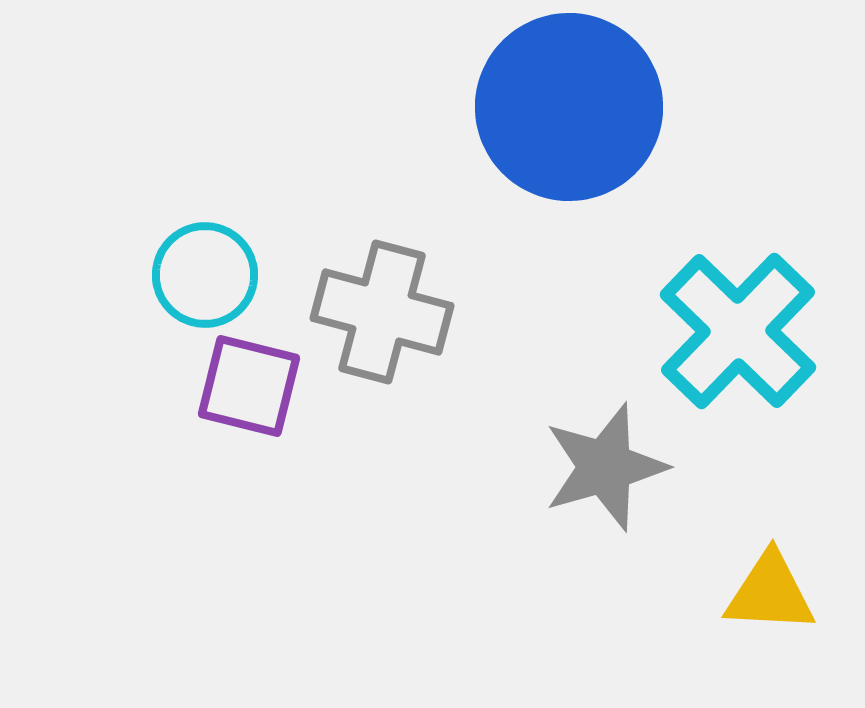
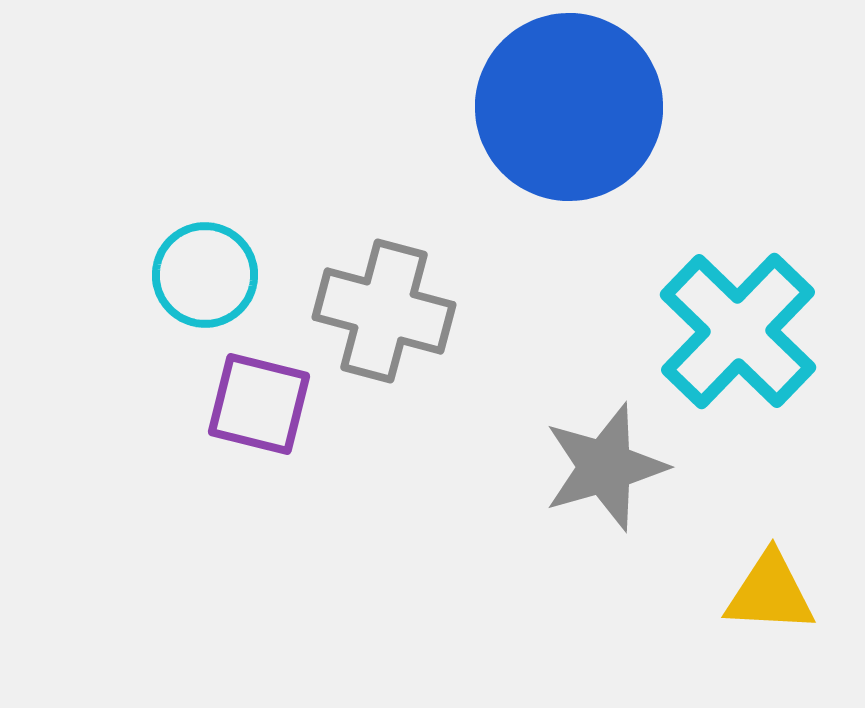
gray cross: moved 2 px right, 1 px up
purple square: moved 10 px right, 18 px down
